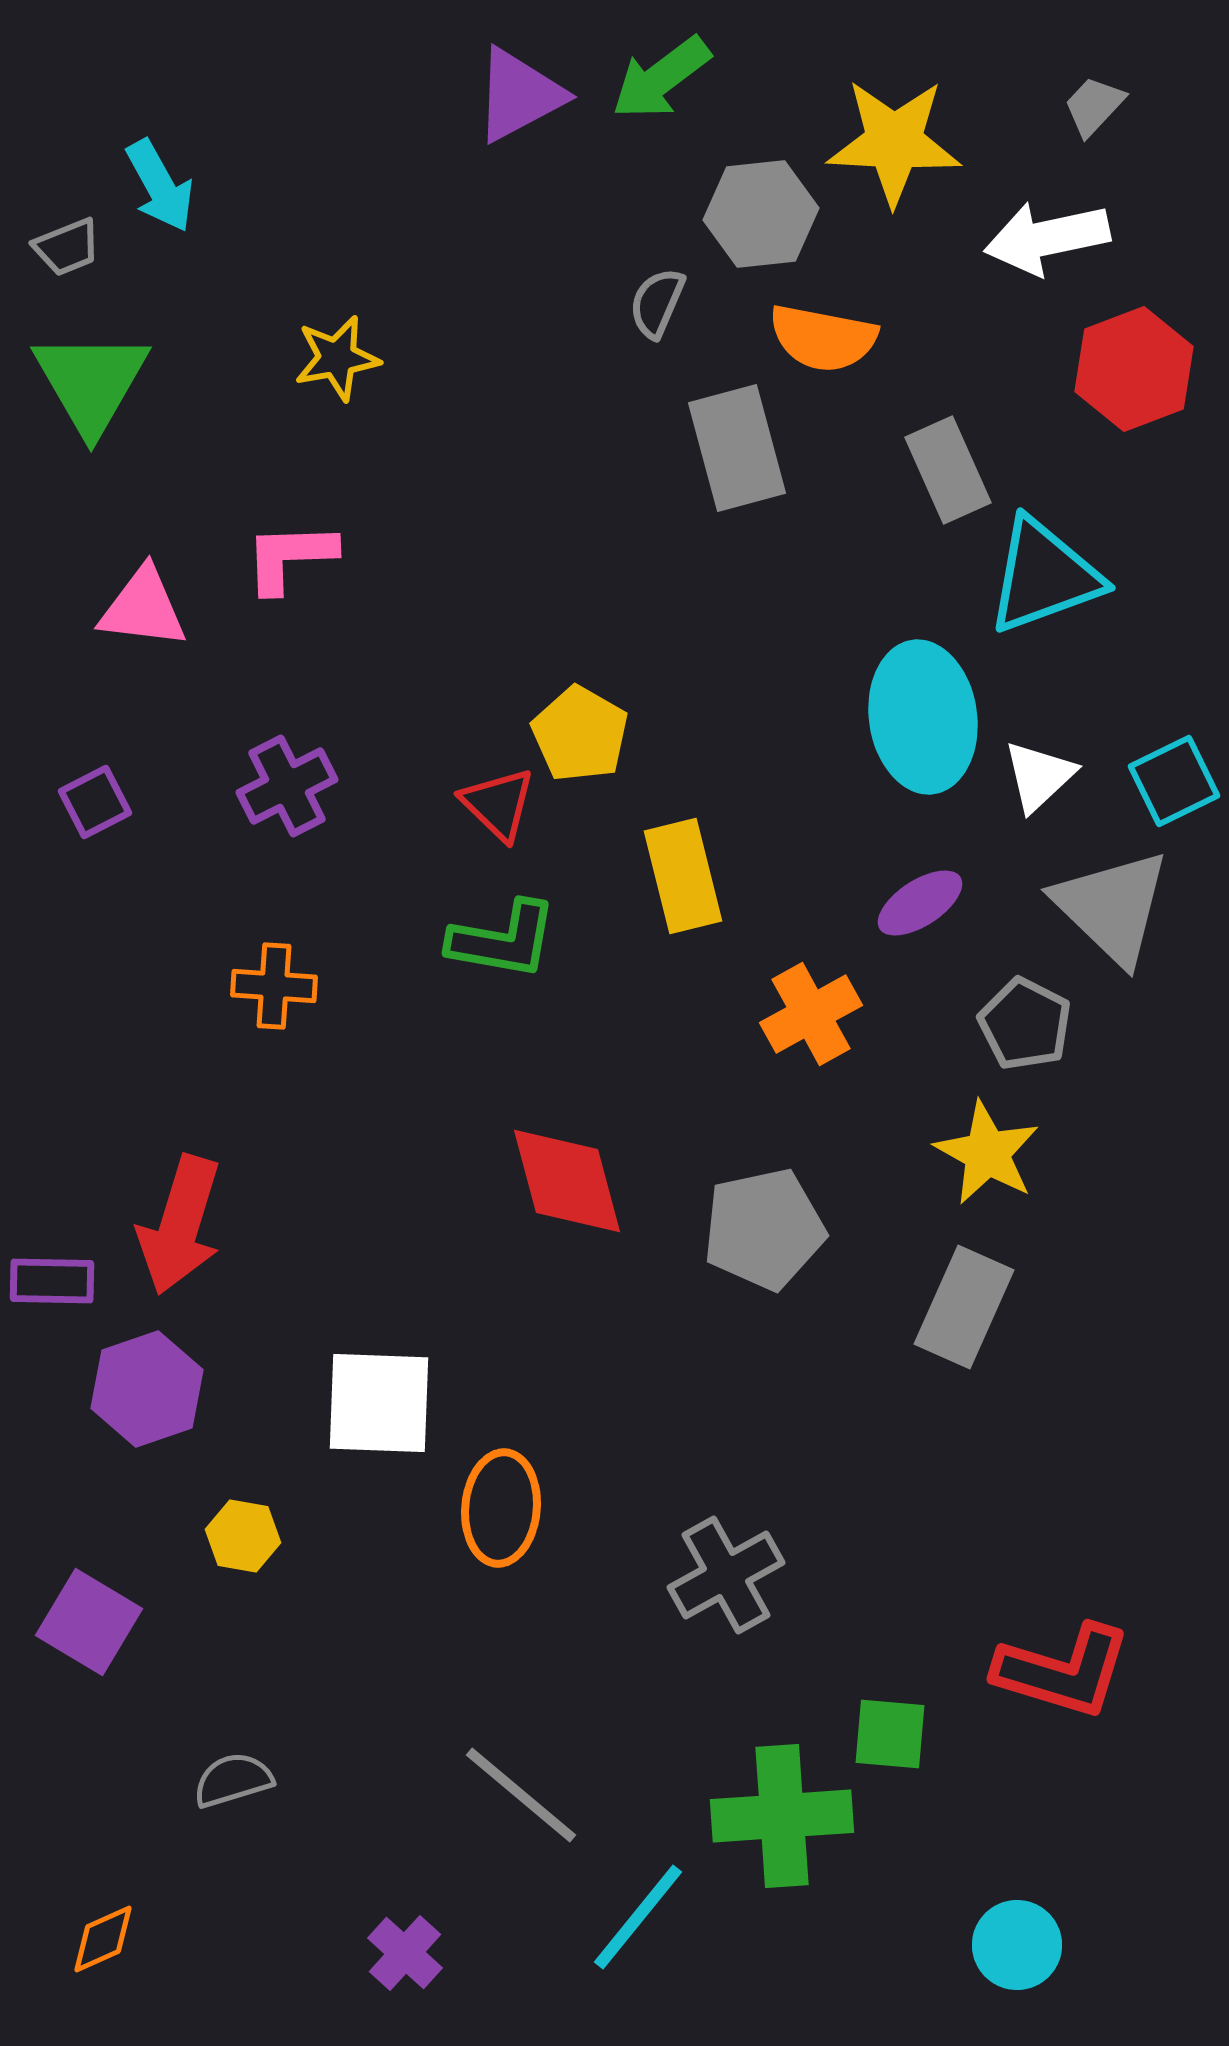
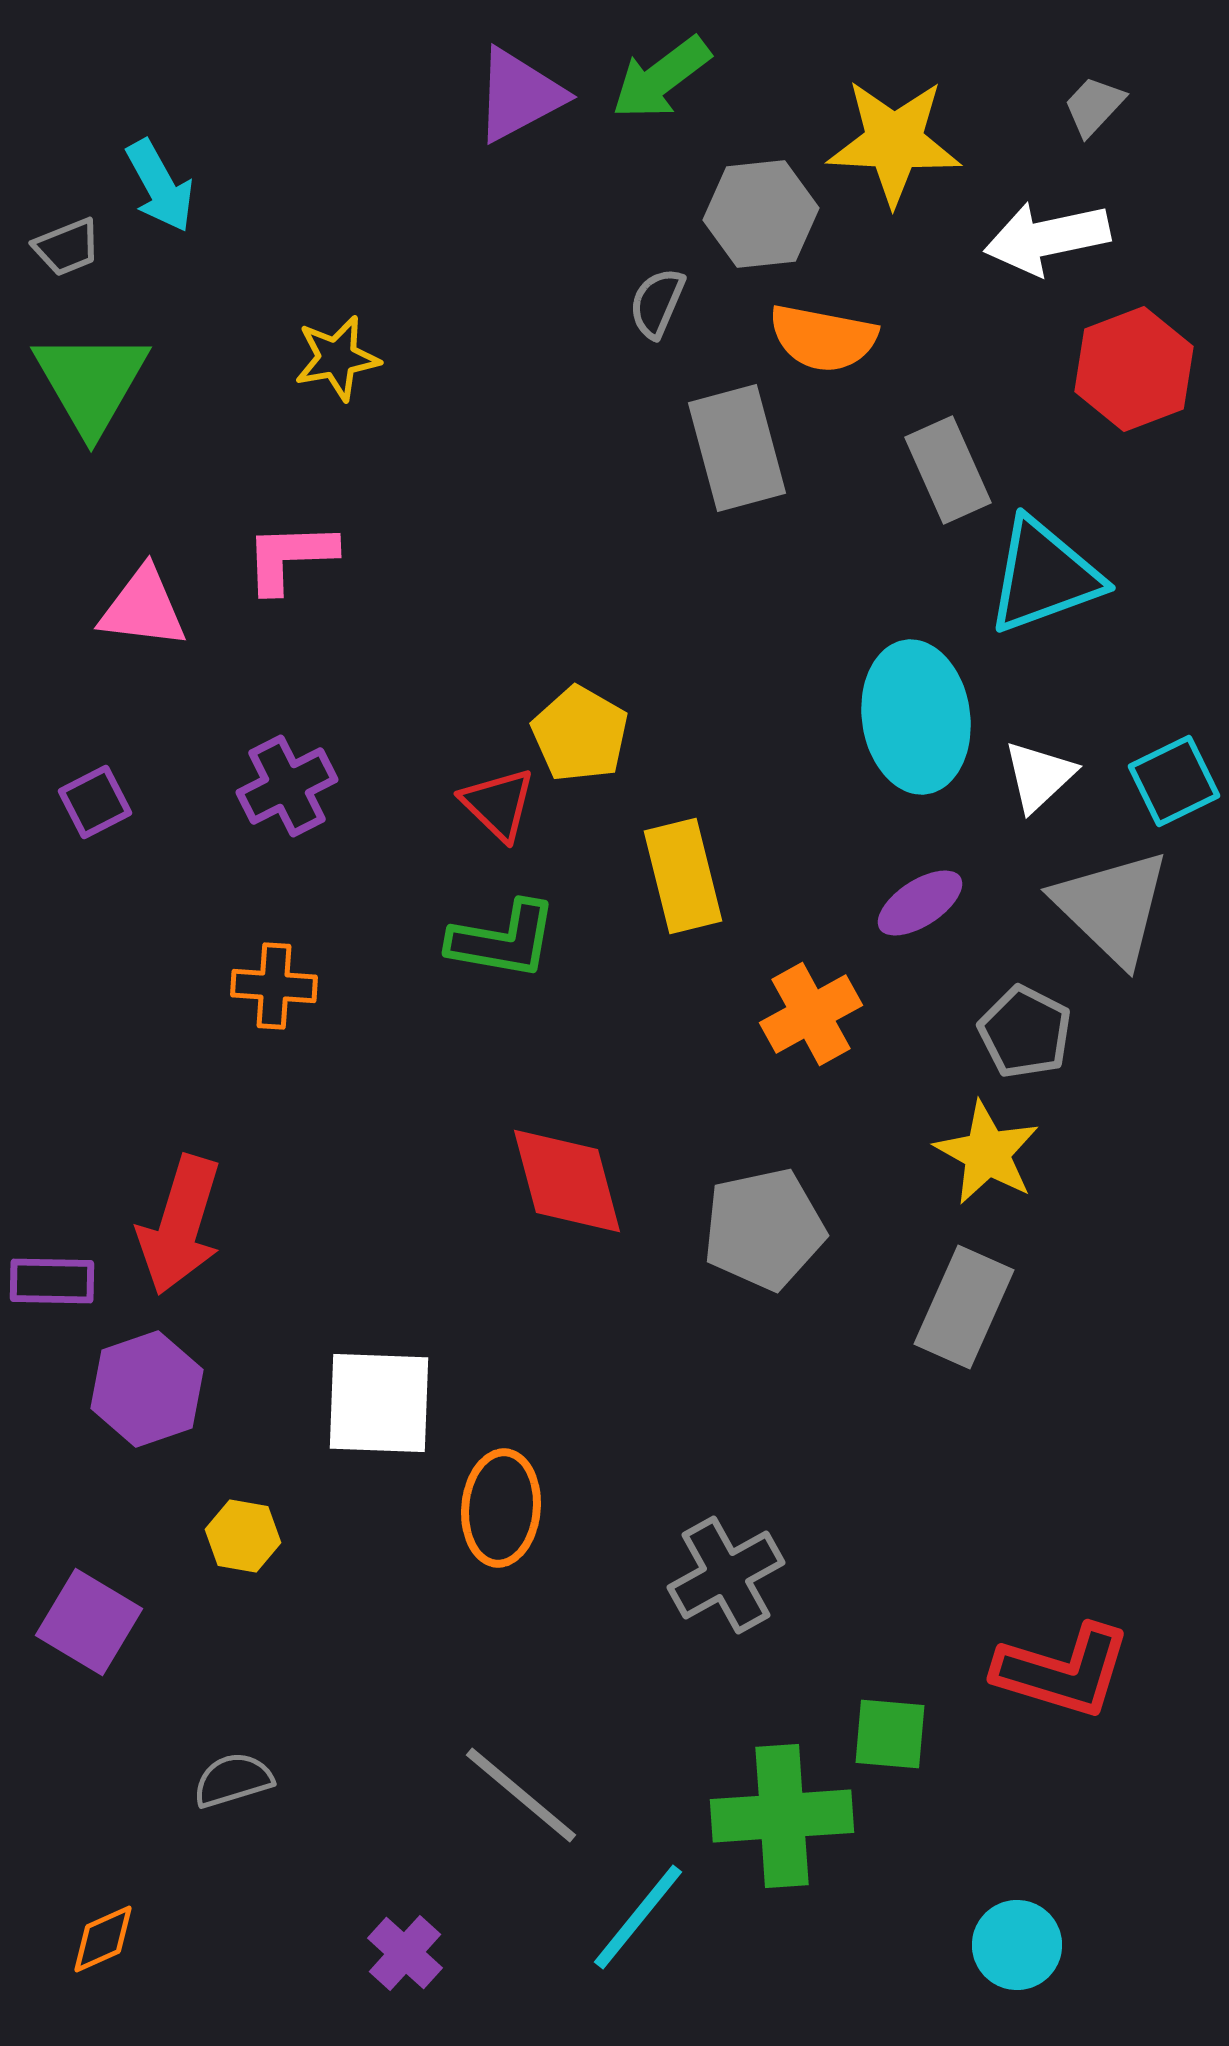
cyan ellipse at (923, 717): moved 7 px left
gray pentagon at (1025, 1024): moved 8 px down
